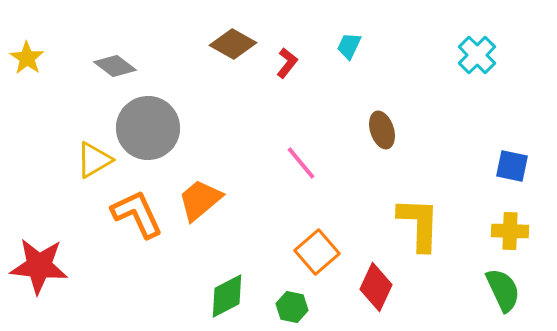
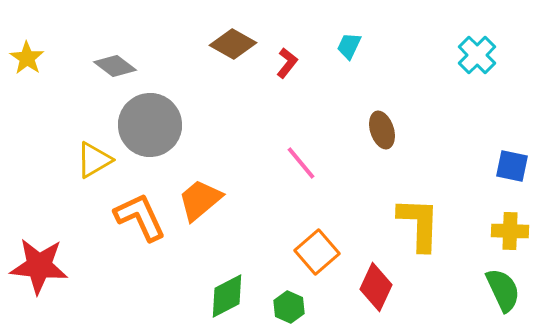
gray circle: moved 2 px right, 3 px up
orange L-shape: moved 3 px right, 3 px down
green hexagon: moved 3 px left; rotated 12 degrees clockwise
